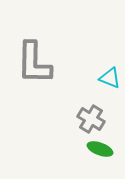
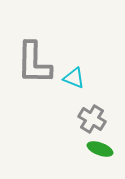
cyan triangle: moved 36 px left
gray cross: moved 1 px right
